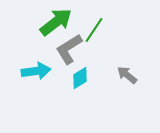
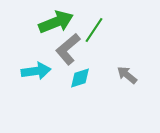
green arrow: rotated 16 degrees clockwise
gray L-shape: moved 1 px left; rotated 8 degrees counterclockwise
cyan diamond: rotated 15 degrees clockwise
